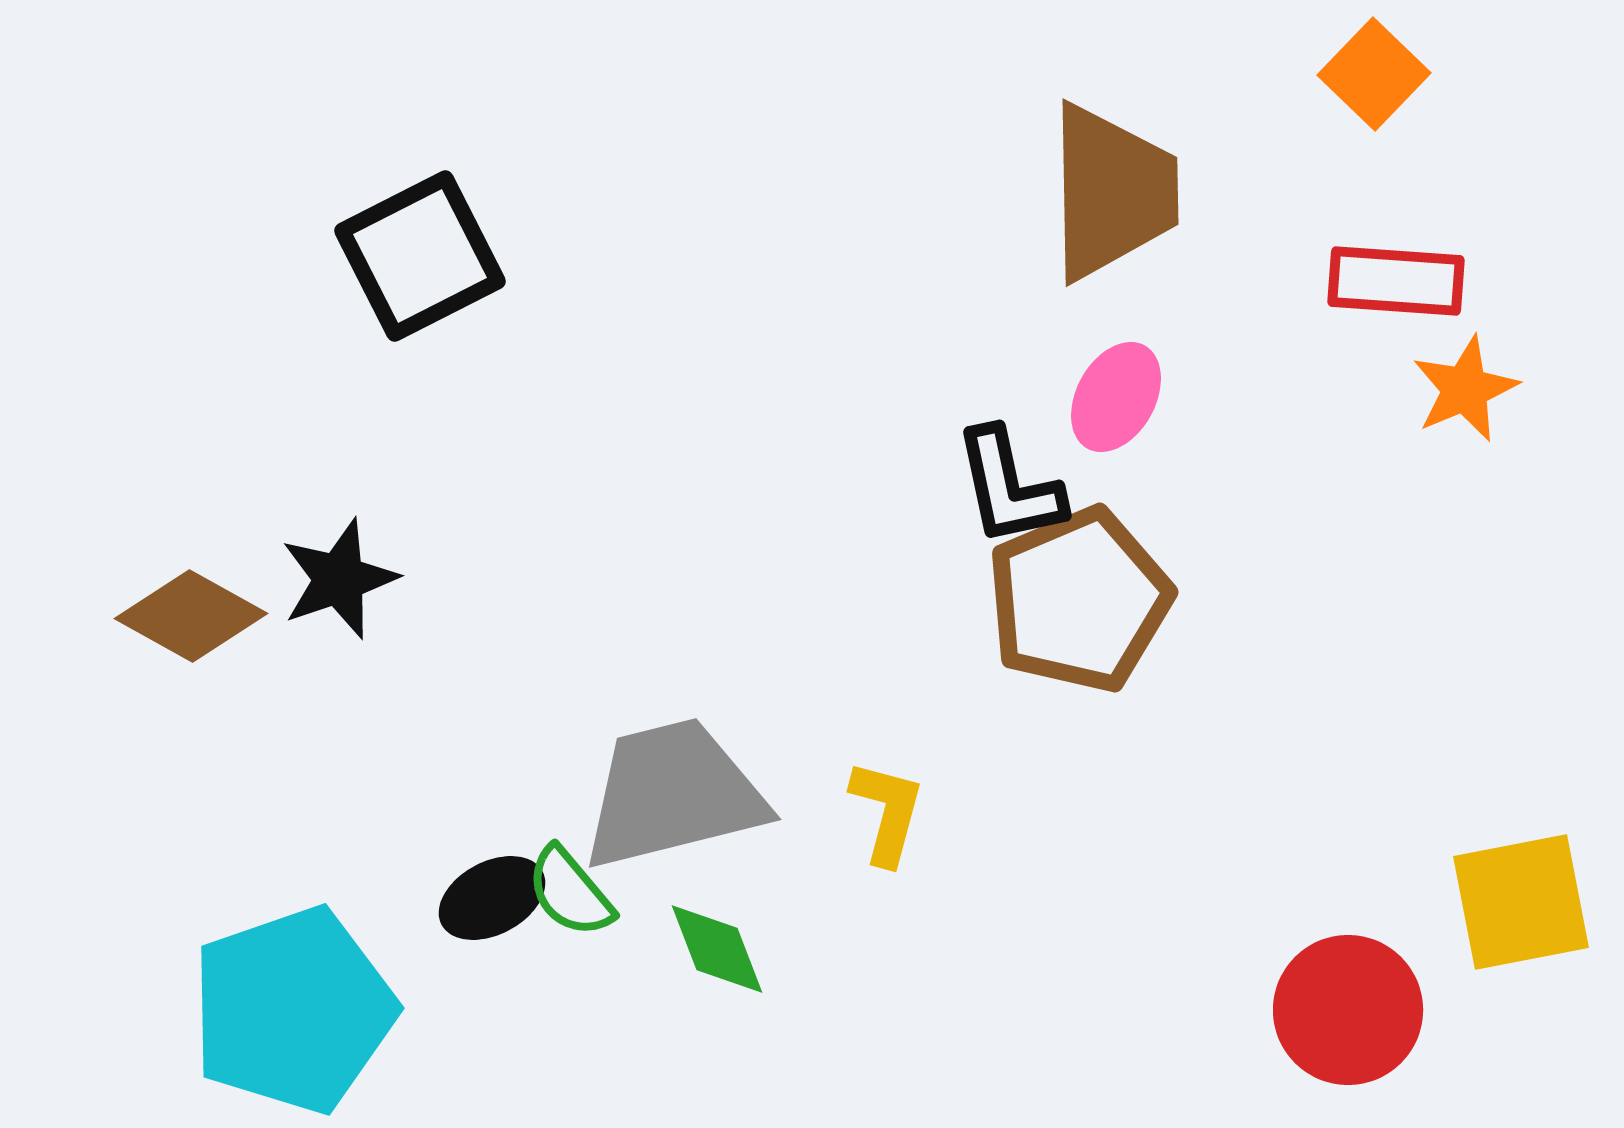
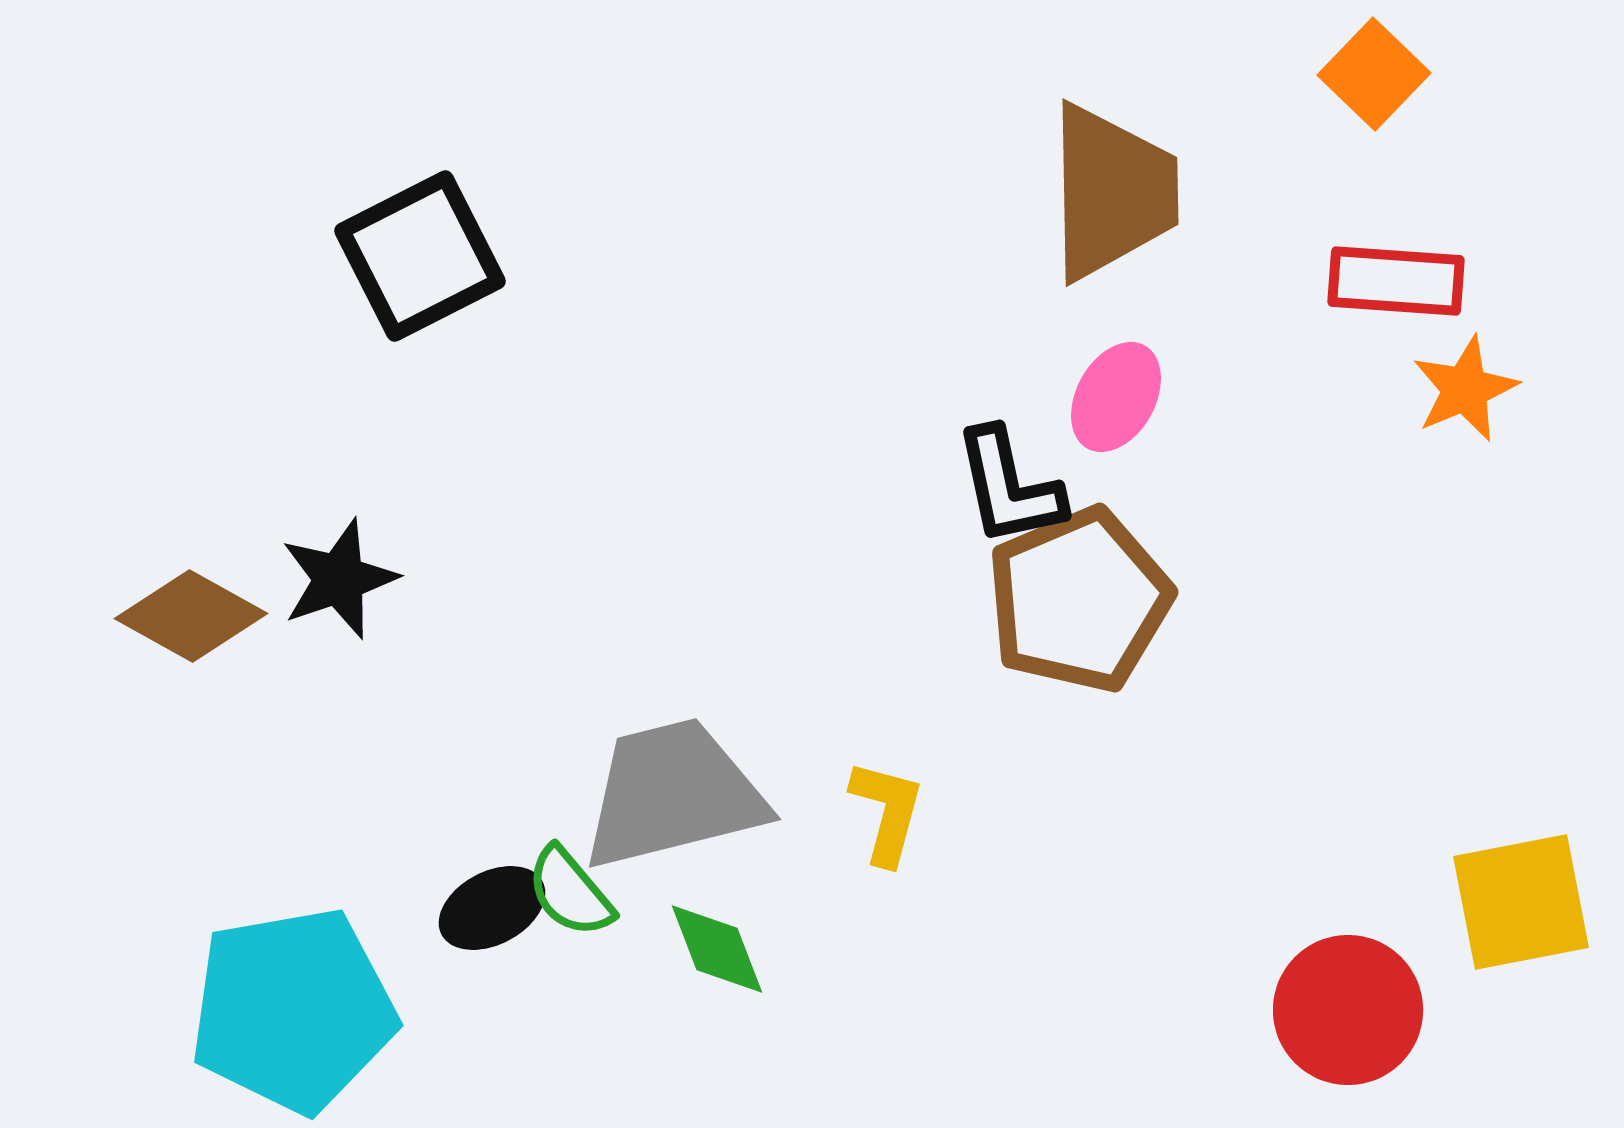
black ellipse: moved 10 px down
cyan pentagon: rotated 9 degrees clockwise
